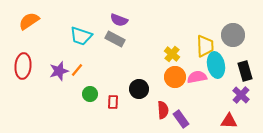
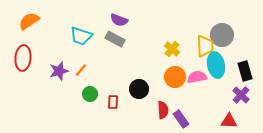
gray circle: moved 11 px left
yellow cross: moved 5 px up
red ellipse: moved 8 px up
orange line: moved 4 px right
